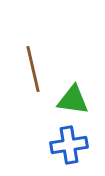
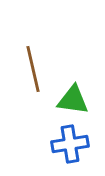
blue cross: moved 1 px right, 1 px up
